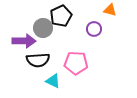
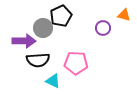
orange triangle: moved 14 px right, 5 px down
purple circle: moved 9 px right, 1 px up
